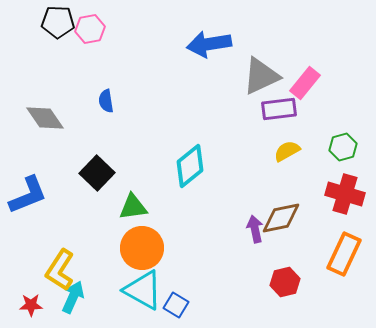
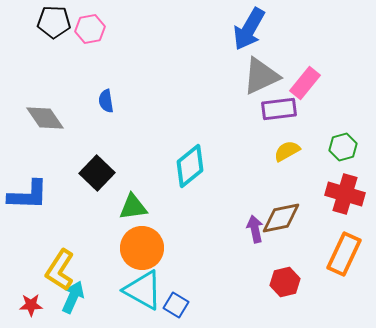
black pentagon: moved 4 px left
blue arrow: moved 40 px right, 15 px up; rotated 51 degrees counterclockwise
blue L-shape: rotated 24 degrees clockwise
